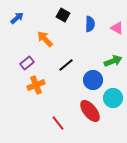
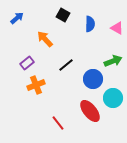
blue circle: moved 1 px up
